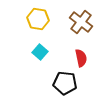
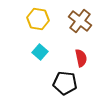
brown cross: moved 1 px left, 1 px up
